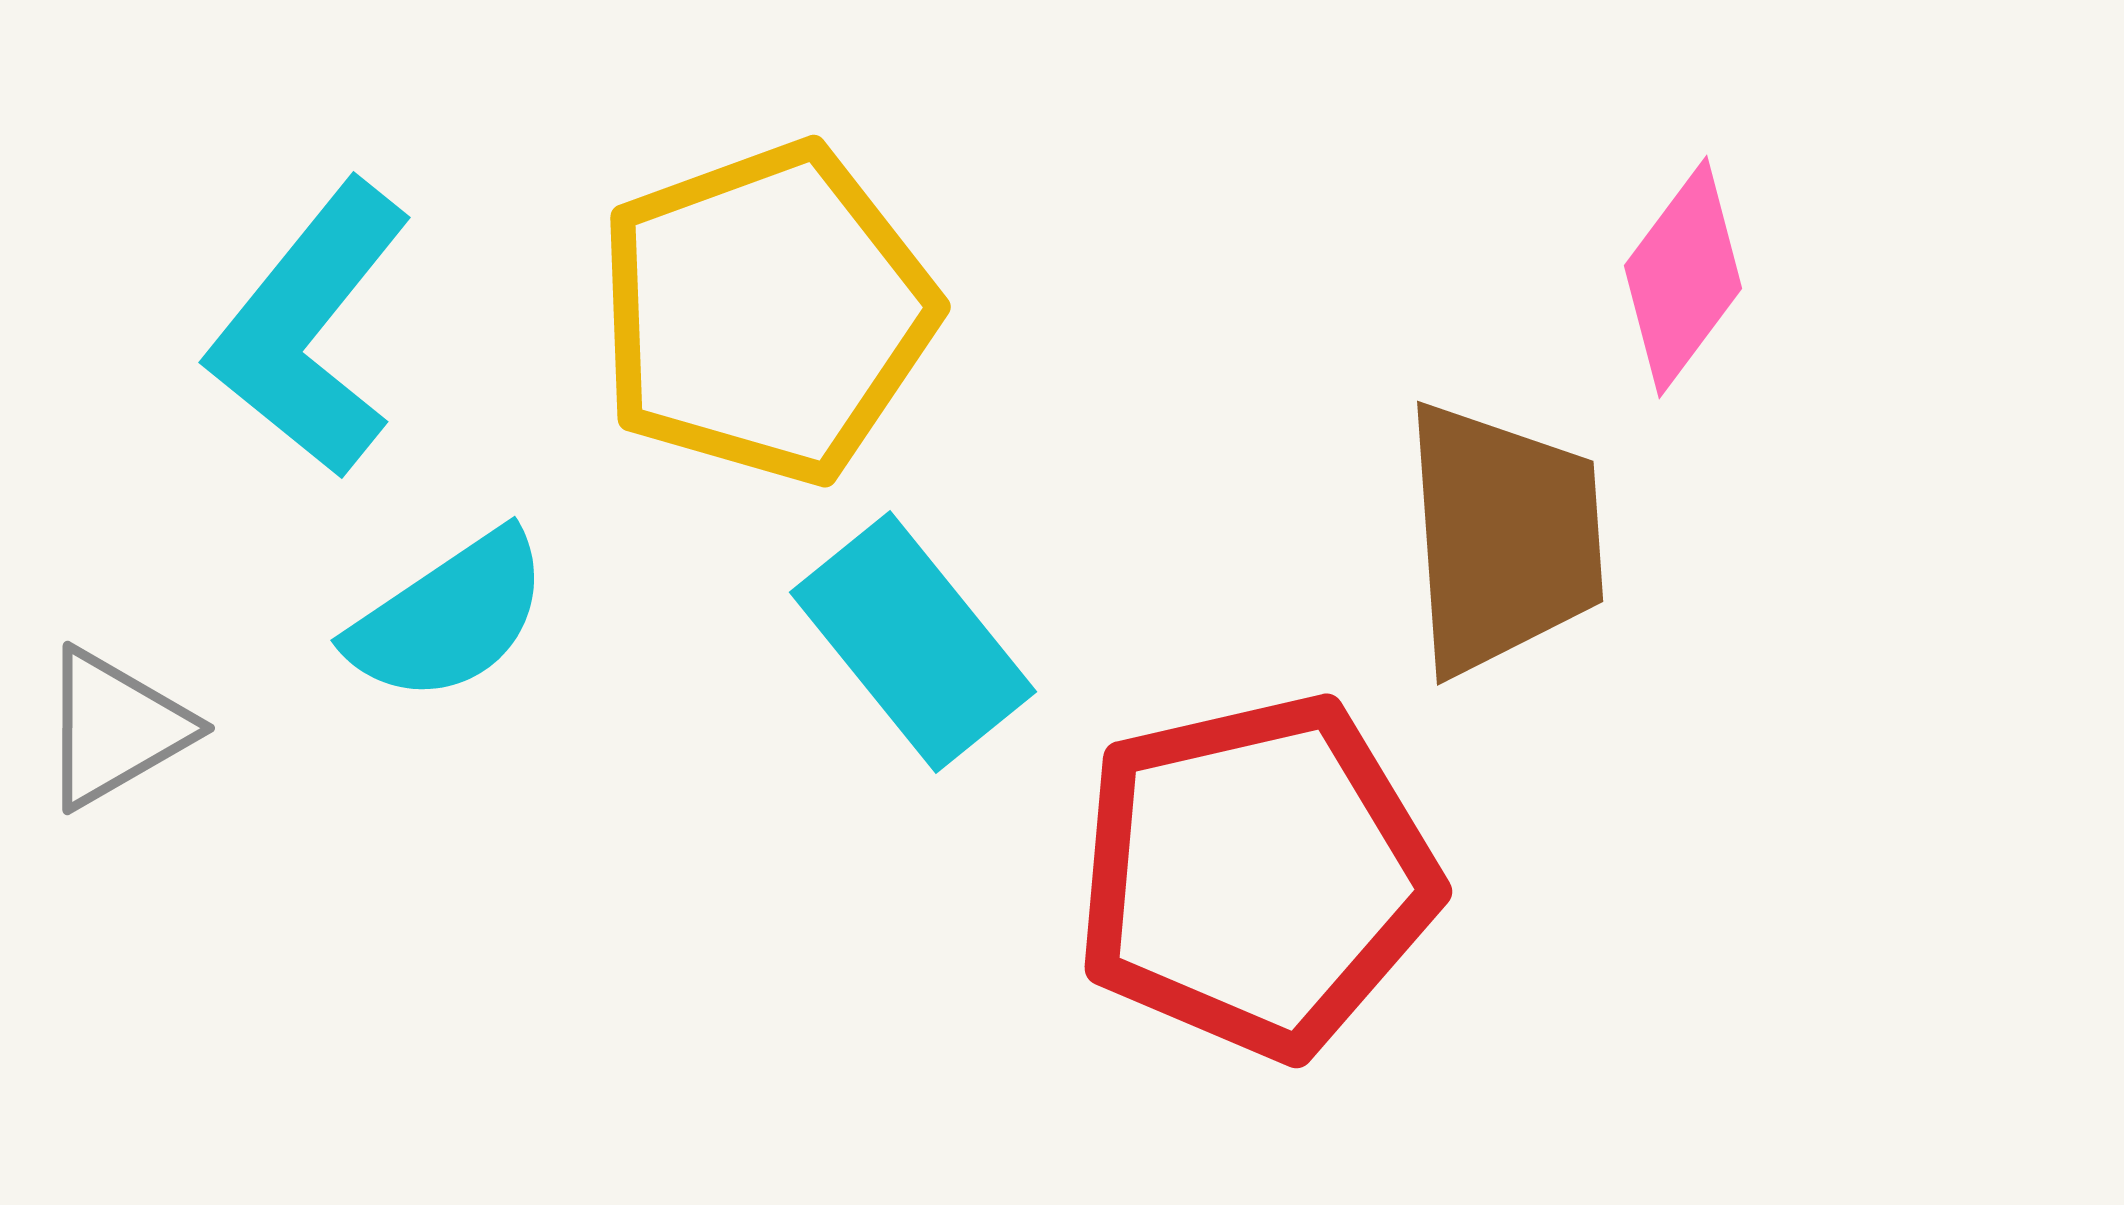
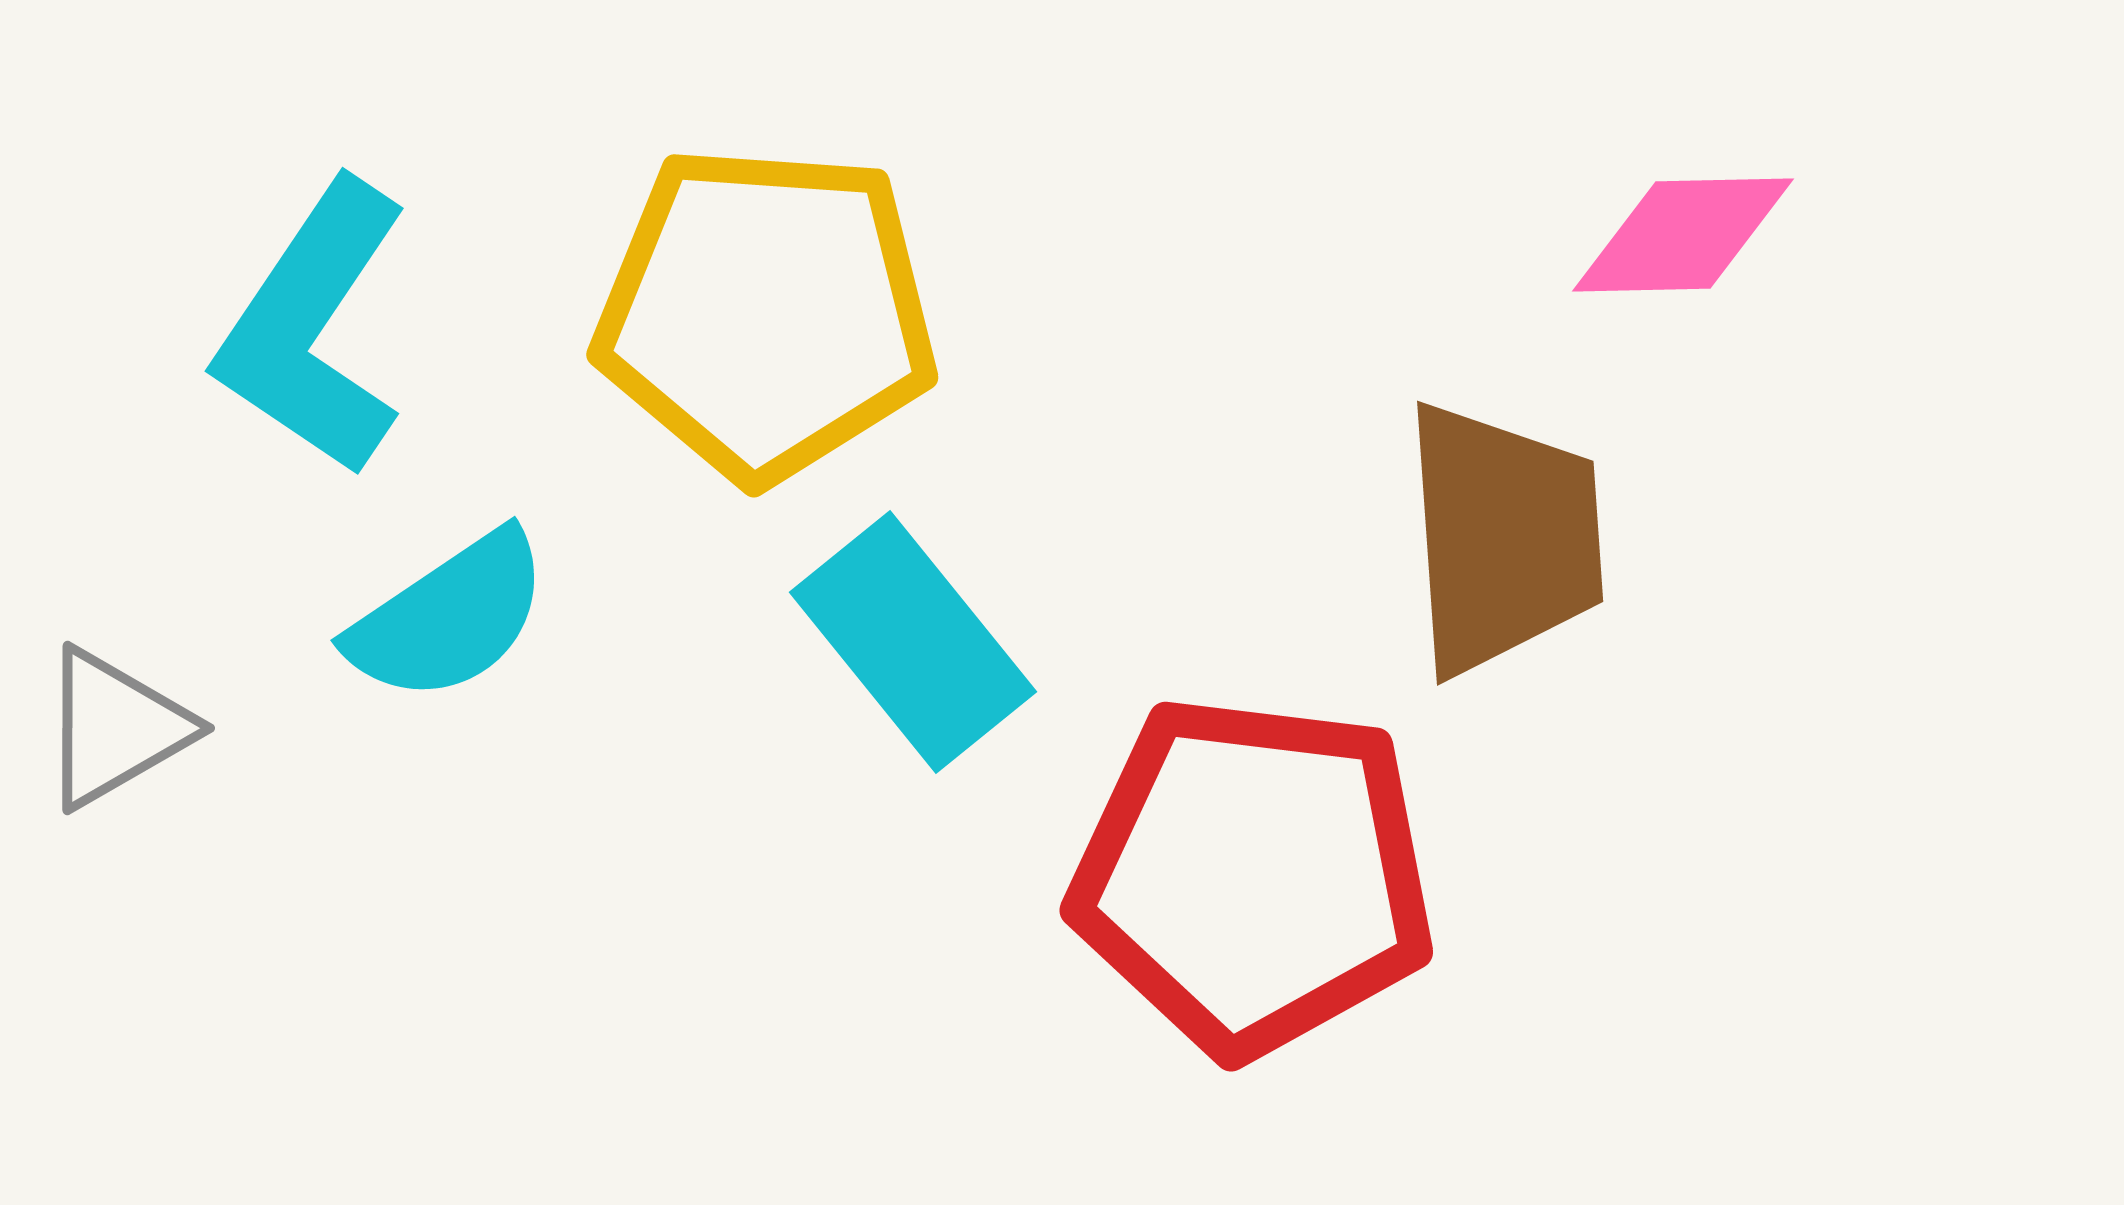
pink diamond: moved 42 px up; rotated 52 degrees clockwise
yellow pentagon: rotated 24 degrees clockwise
cyan L-shape: moved 3 px right, 1 px up; rotated 5 degrees counterclockwise
red pentagon: moved 3 px left; rotated 20 degrees clockwise
